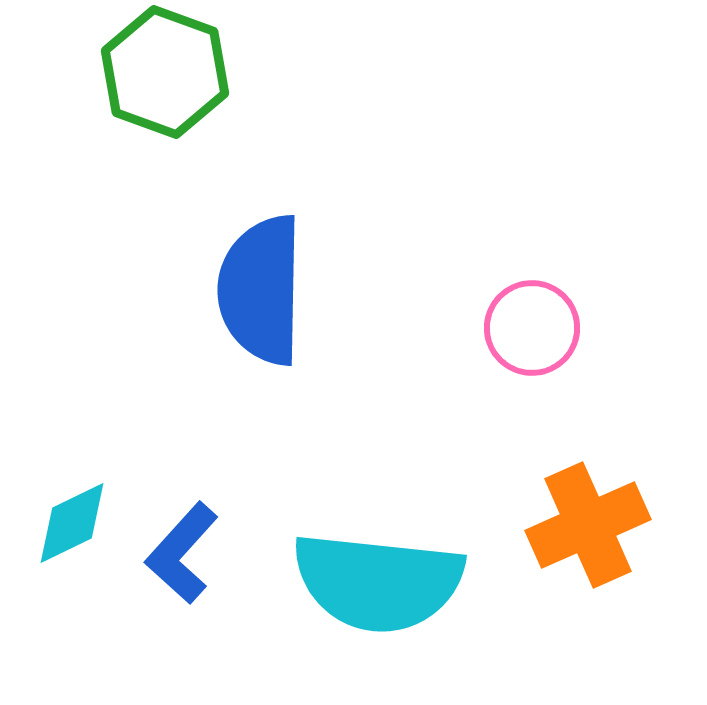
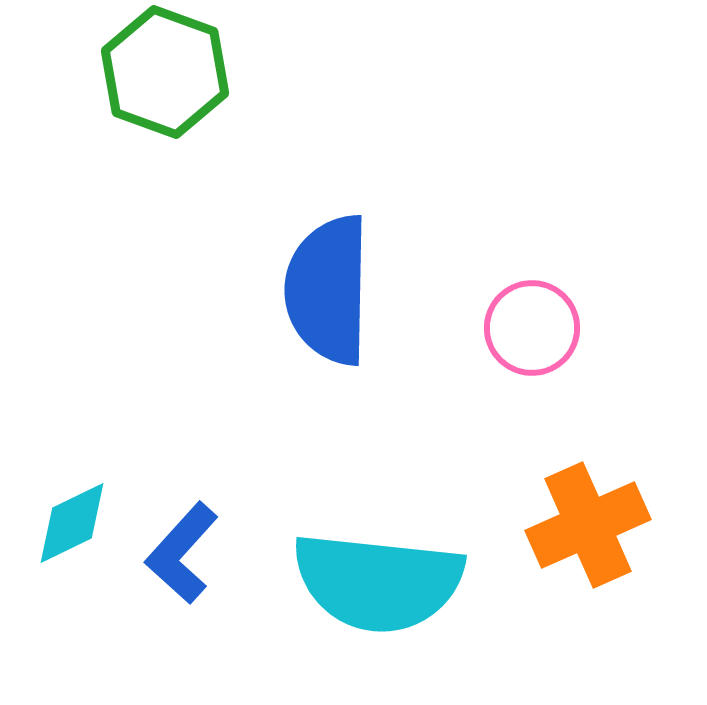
blue semicircle: moved 67 px right
